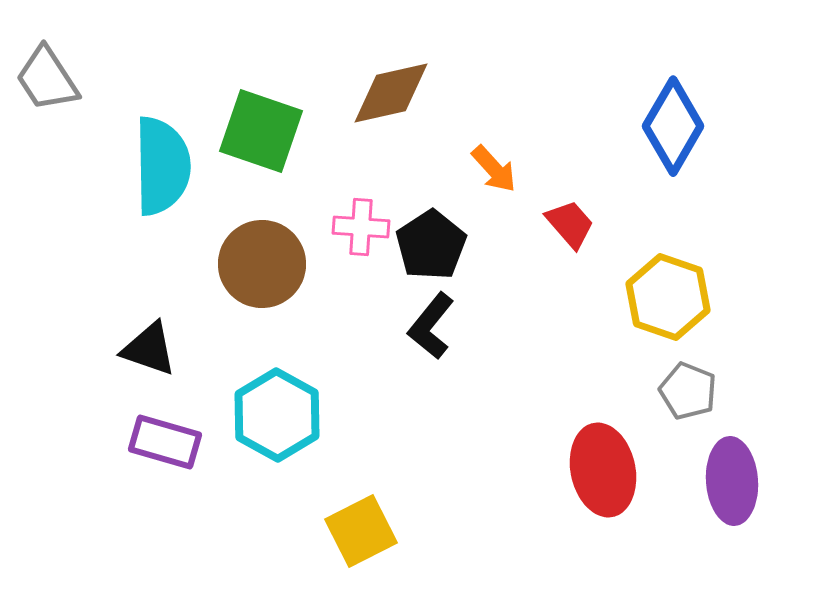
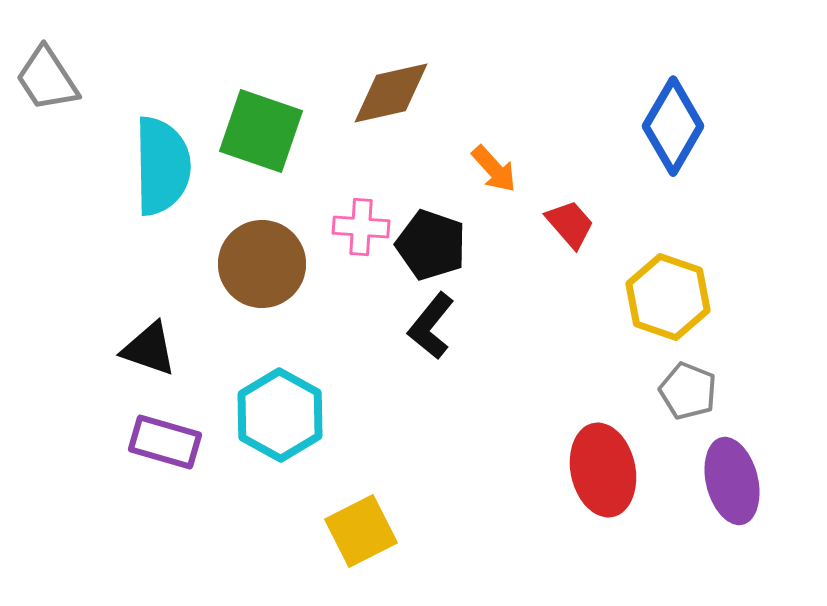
black pentagon: rotated 20 degrees counterclockwise
cyan hexagon: moved 3 px right
purple ellipse: rotated 10 degrees counterclockwise
